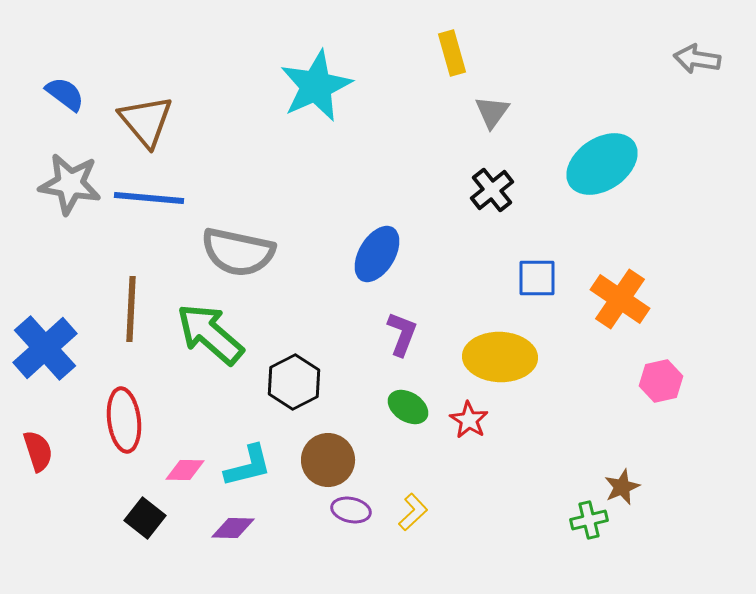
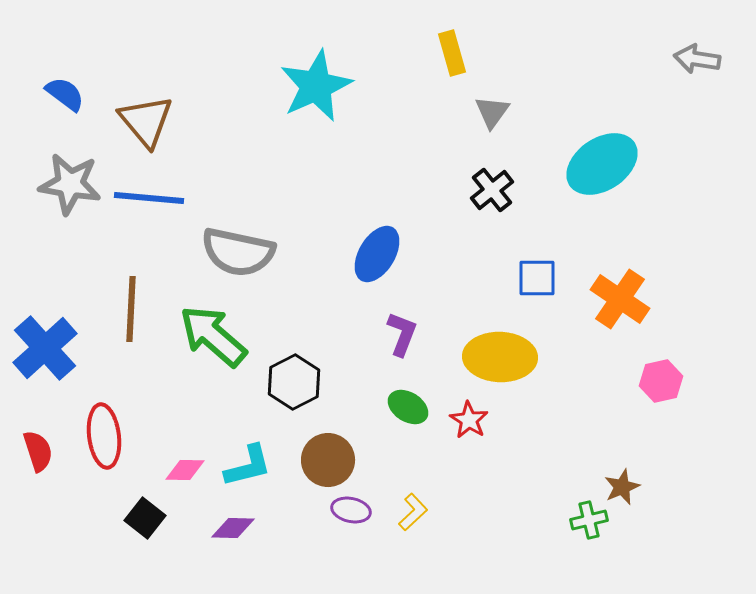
green arrow: moved 3 px right, 2 px down
red ellipse: moved 20 px left, 16 px down
